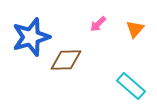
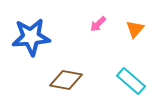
blue star: rotated 12 degrees clockwise
brown diamond: moved 20 px down; rotated 12 degrees clockwise
cyan rectangle: moved 5 px up
